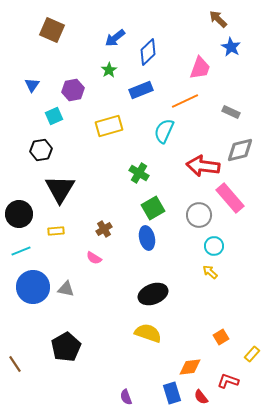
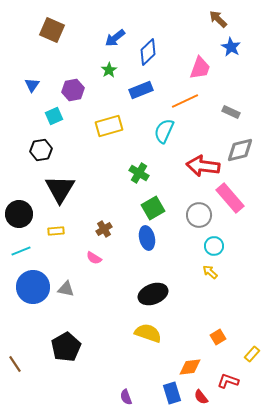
orange square at (221, 337): moved 3 px left
